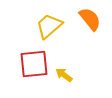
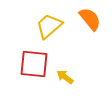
red square: rotated 12 degrees clockwise
yellow arrow: moved 1 px right, 2 px down
